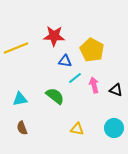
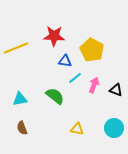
pink arrow: rotated 35 degrees clockwise
